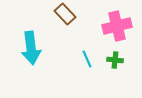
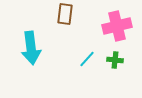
brown rectangle: rotated 50 degrees clockwise
cyan line: rotated 66 degrees clockwise
